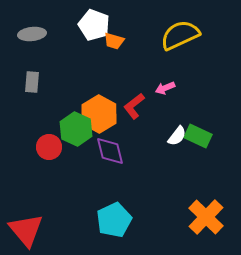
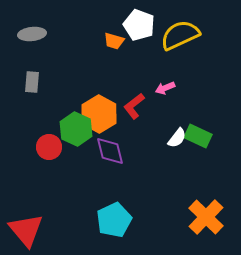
white pentagon: moved 45 px right
white semicircle: moved 2 px down
